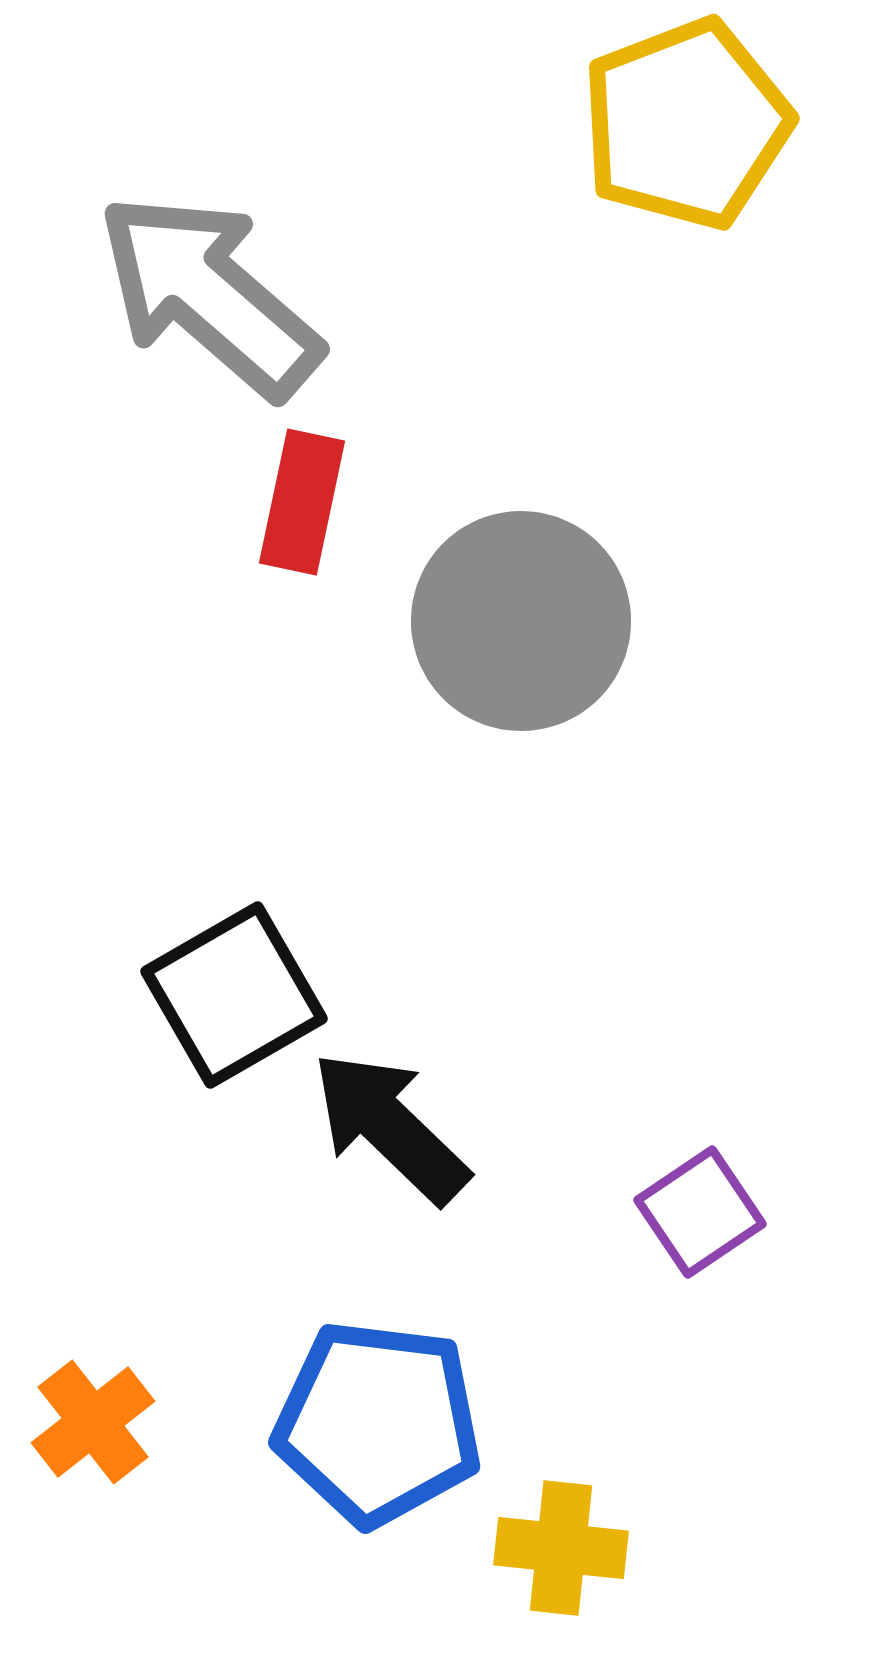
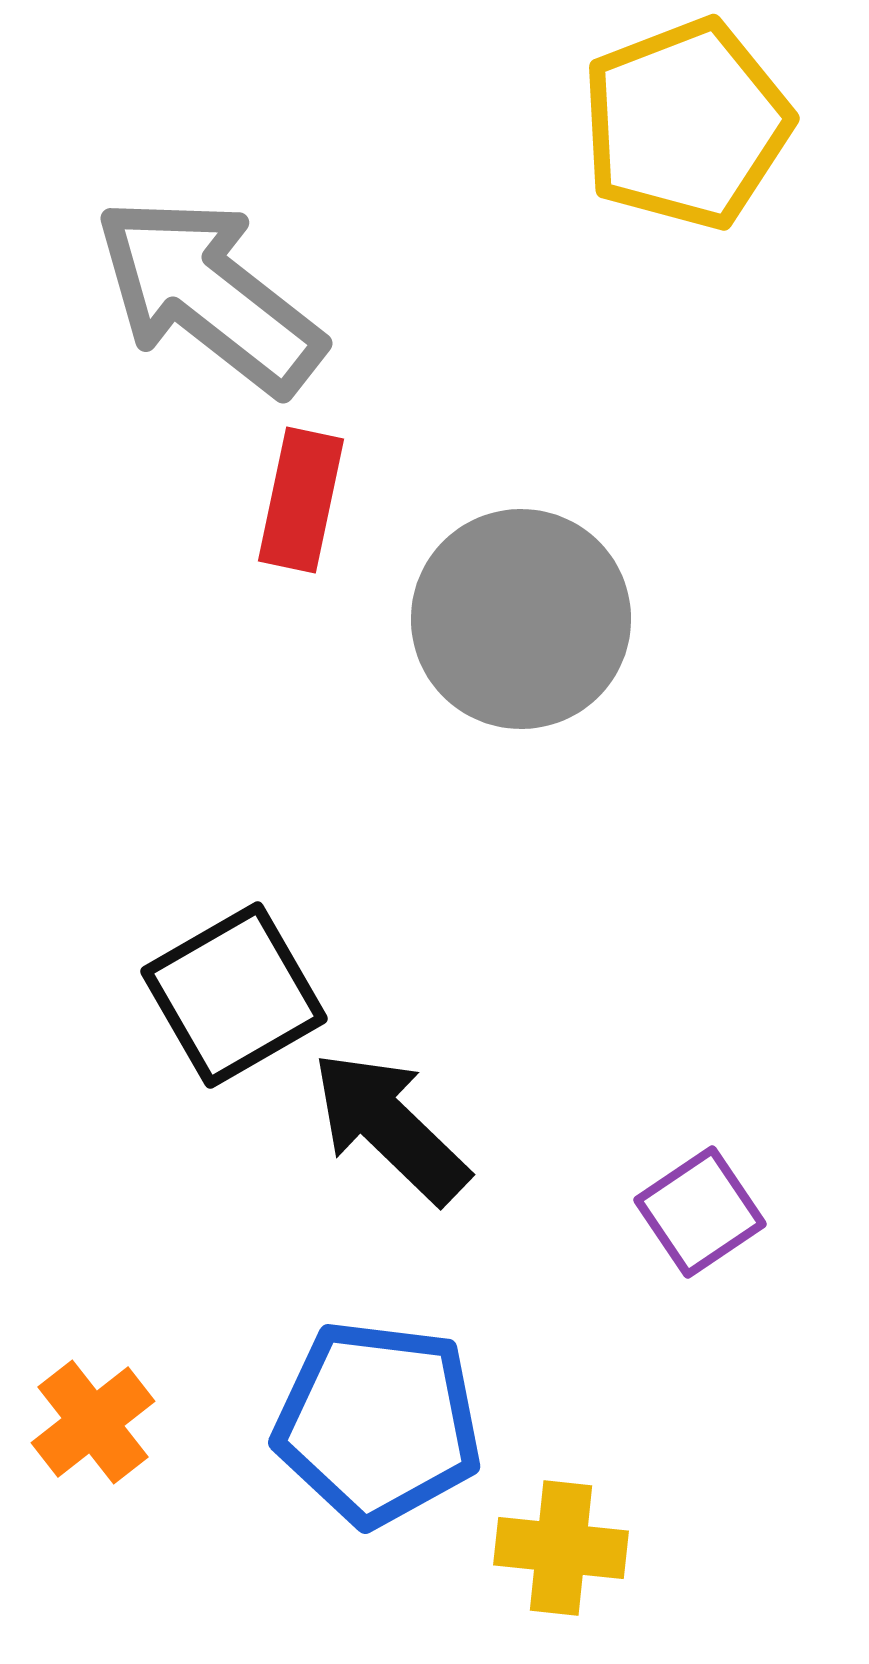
gray arrow: rotated 3 degrees counterclockwise
red rectangle: moved 1 px left, 2 px up
gray circle: moved 2 px up
